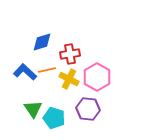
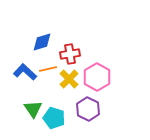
orange line: moved 1 px right, 1 px up
yellow cross: rotated 18 degrees clockwise
purple hexagon: rotated 20 degrees clockwise
